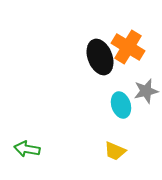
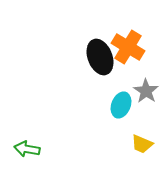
gray star: rotated 25 degrees counterclockwise
cyan ellipse: rotated 40 degrees clockwise
yellow trapezoid: moved 27 px right, 7 px up
